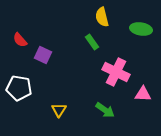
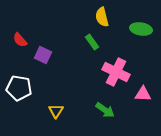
yellow triangle: moved 3 px left, 1 px down
